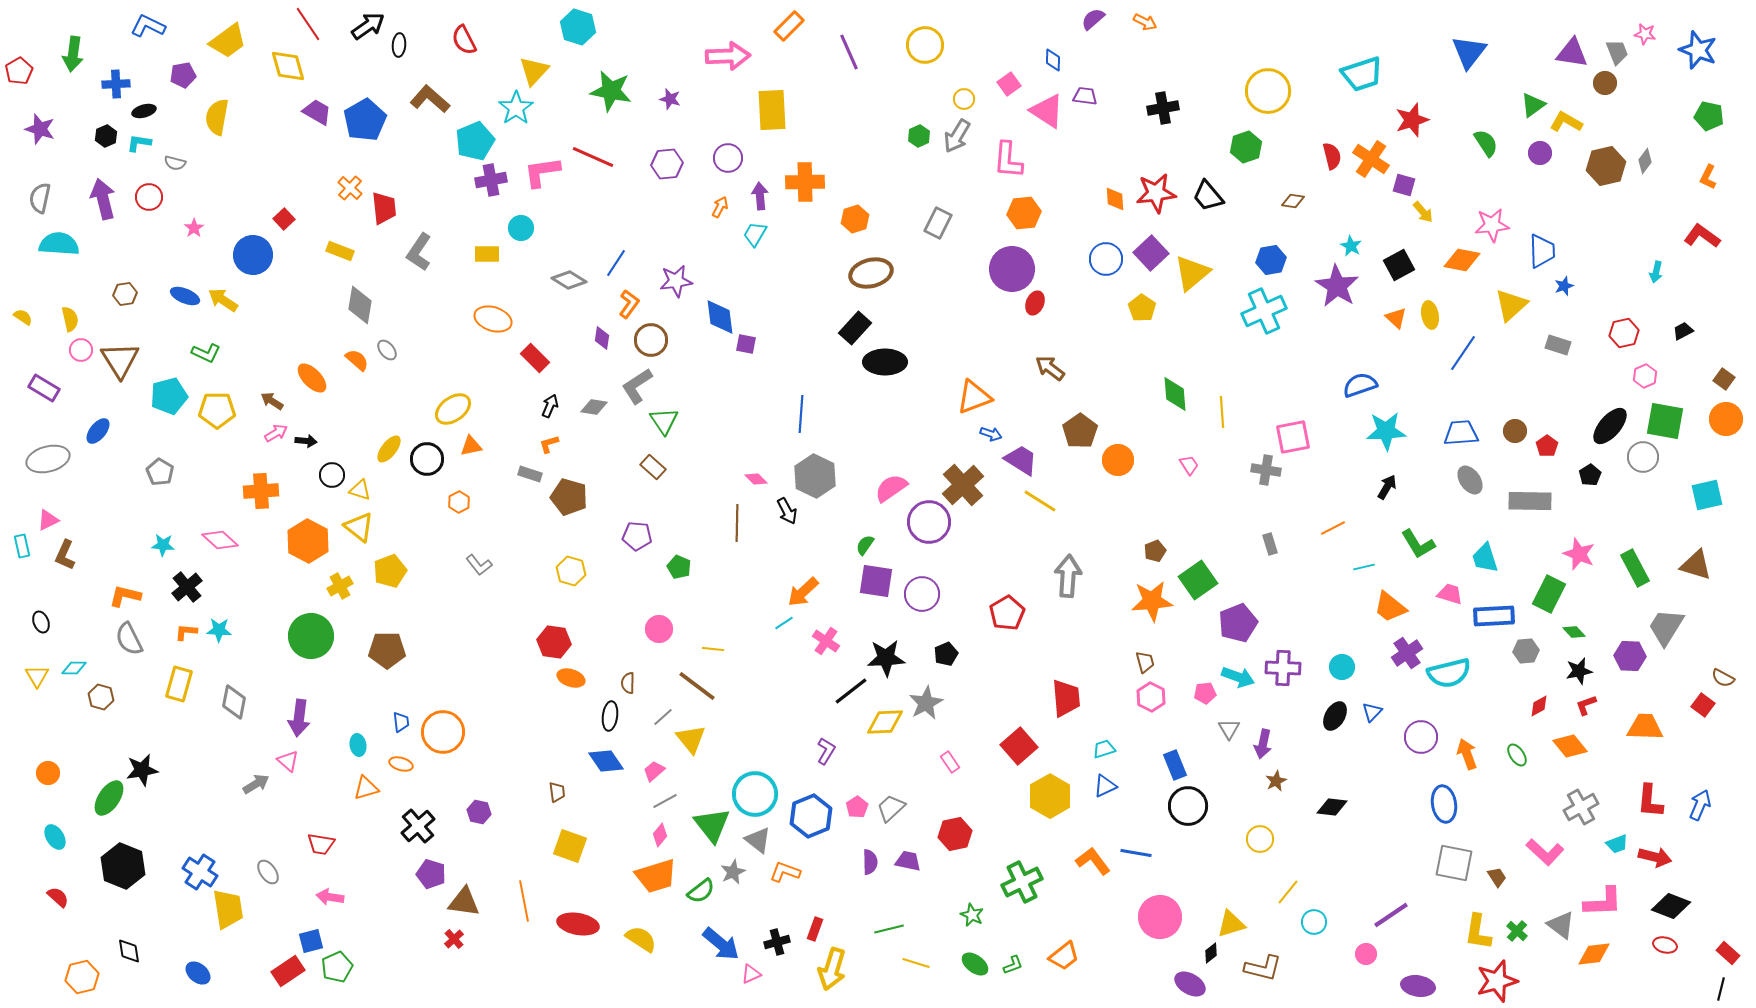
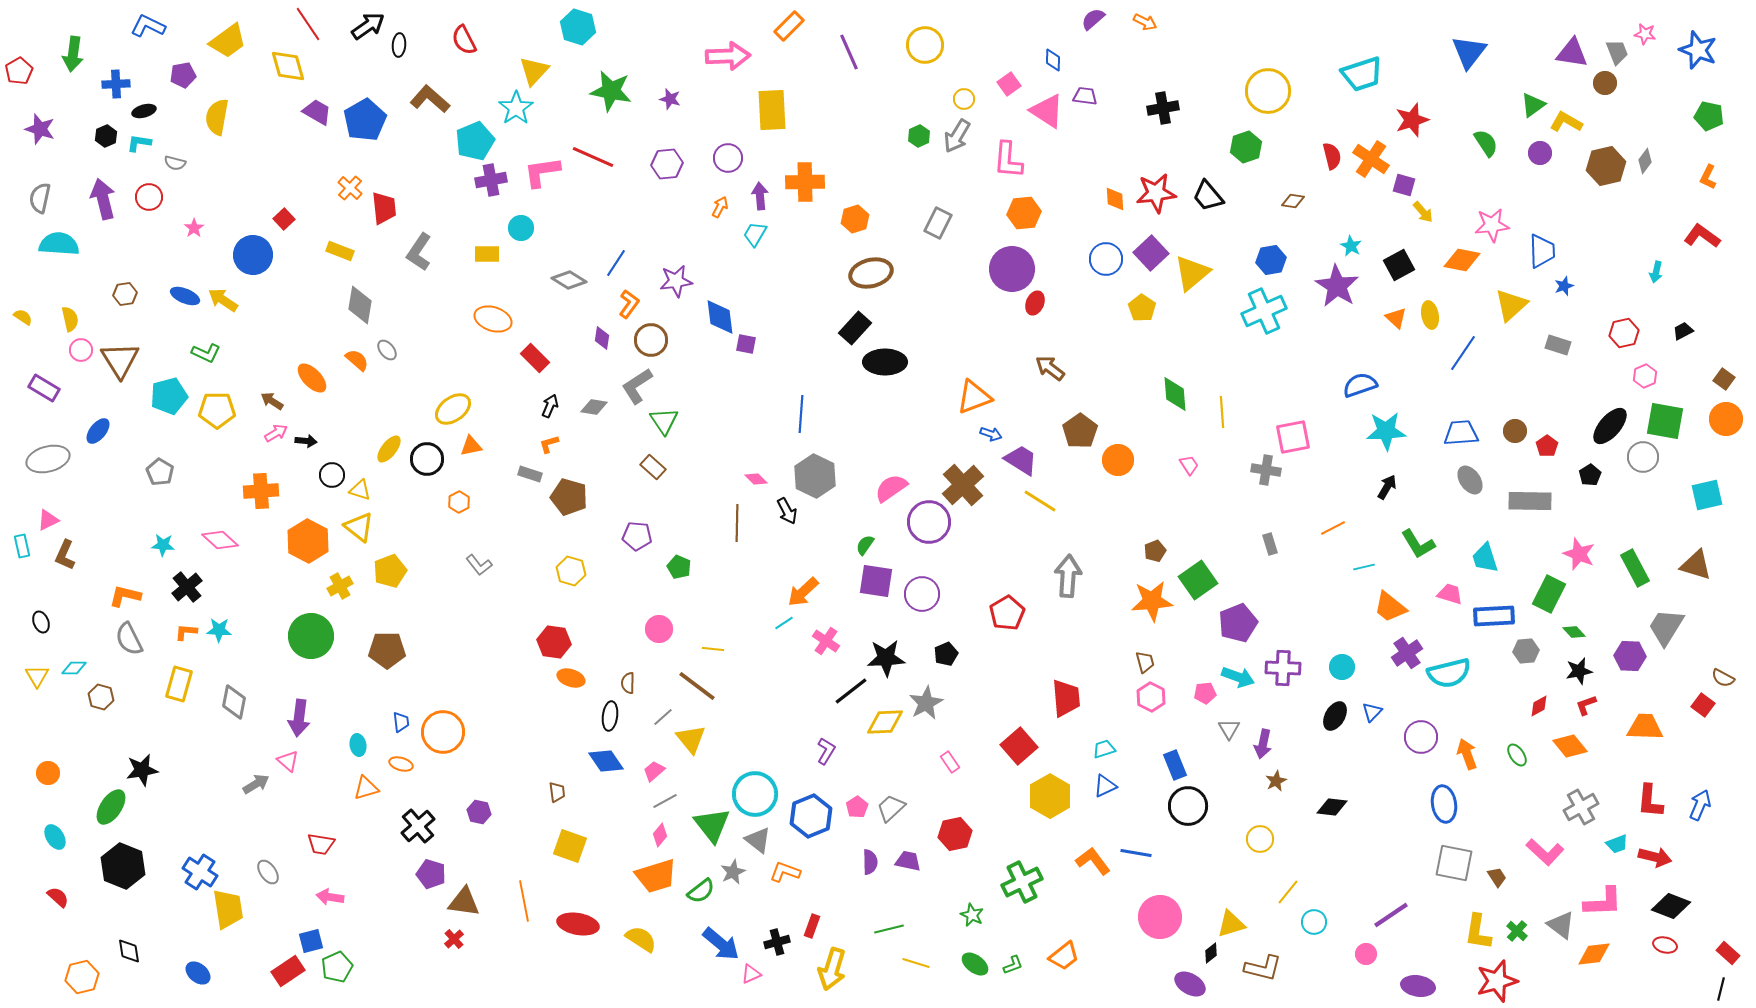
green ellipse at (109, 798): moved 2 px right, 9 px down
red rectangle at (815, 929): moved 3 px left, 3 px up
